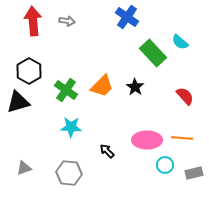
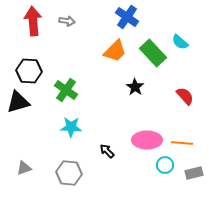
black hexagon: rotated 25 degrees counterclockwise
orange trapezoid: moved 13 px right, 35 px up
orange line: moved 5 px down
